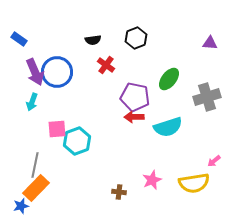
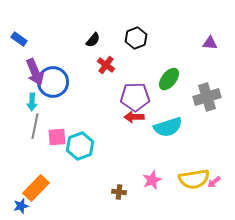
black semicircle: rotated 42 degrees counterclockwise
blue circle: moved 4 px left, 10 px down
purple pentagon: rotated 12 degrees counterclockwise
cyan arrow: rotated 18 degrees counterclockwise
pink square: moved 8 px down
cyan hexagon: moved 3 px right, 5 px down
pink arrow: moved 21 px down
gray line: moved 39 px up
yellow semicircle: moved 4 px up
